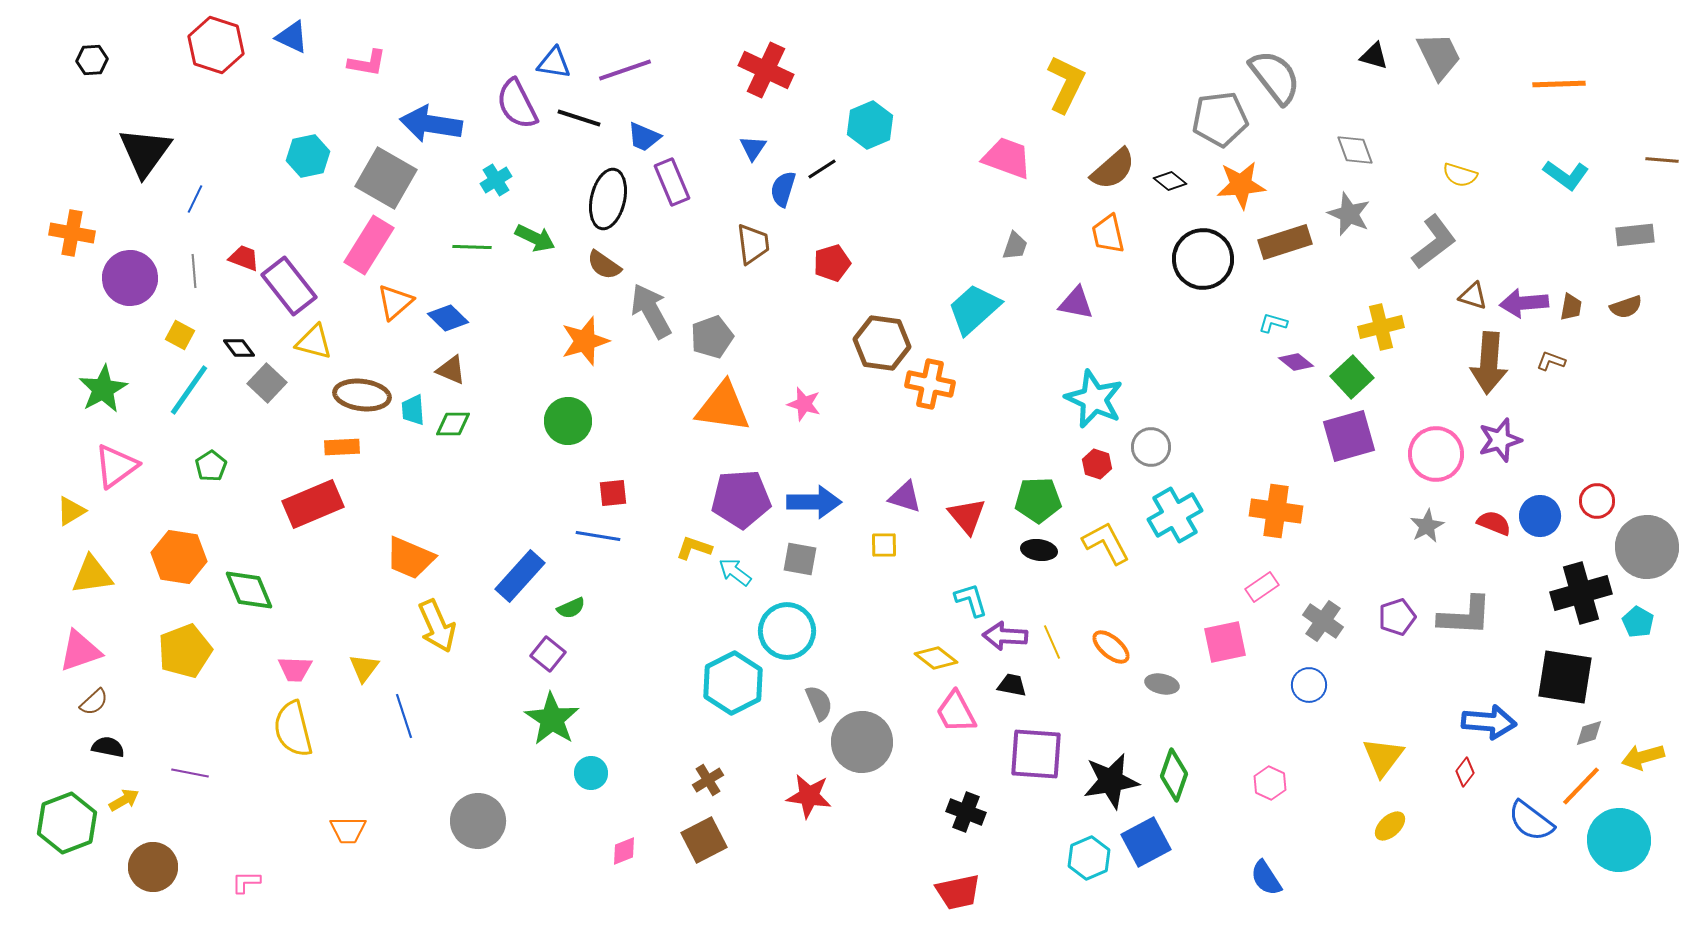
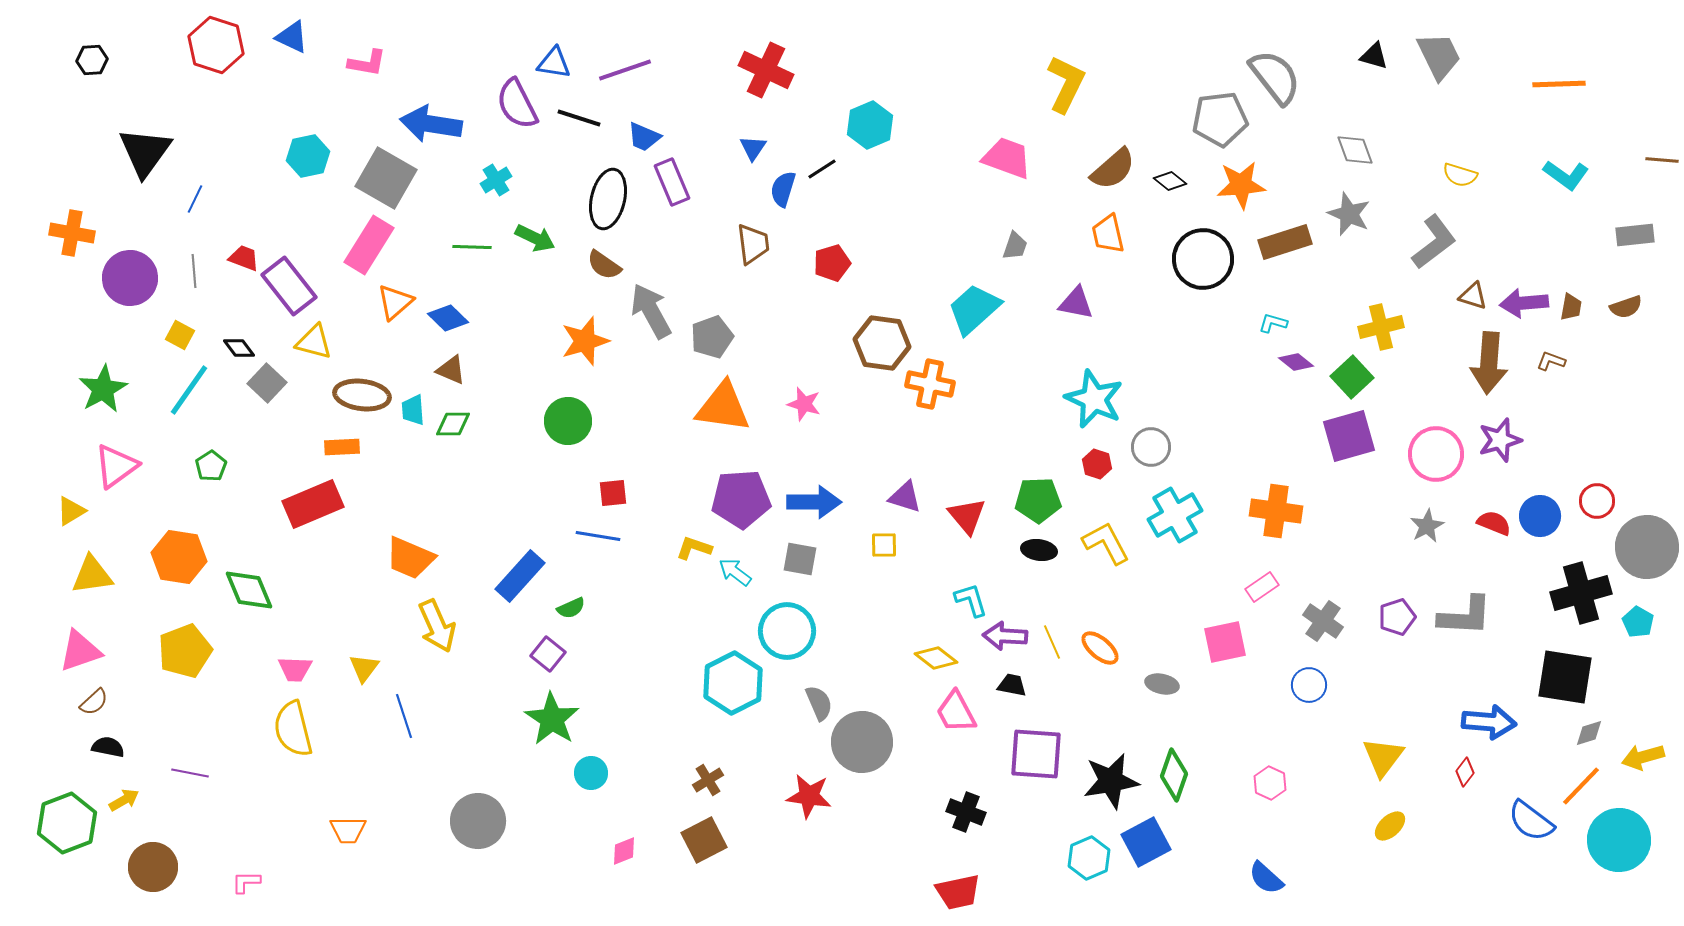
orange ellipse at (1111, 647): moved 11 px left, 1 px down
blue semicircle at (1266, 878): rotated 15 degrees counterclockwise
